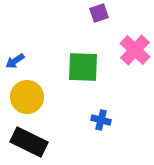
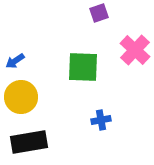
yellow circle: moved 6 px left
blue cross: rotated 24 degrees counterclockwise
black rectangle: rotated 36 degrees counterclockwise
